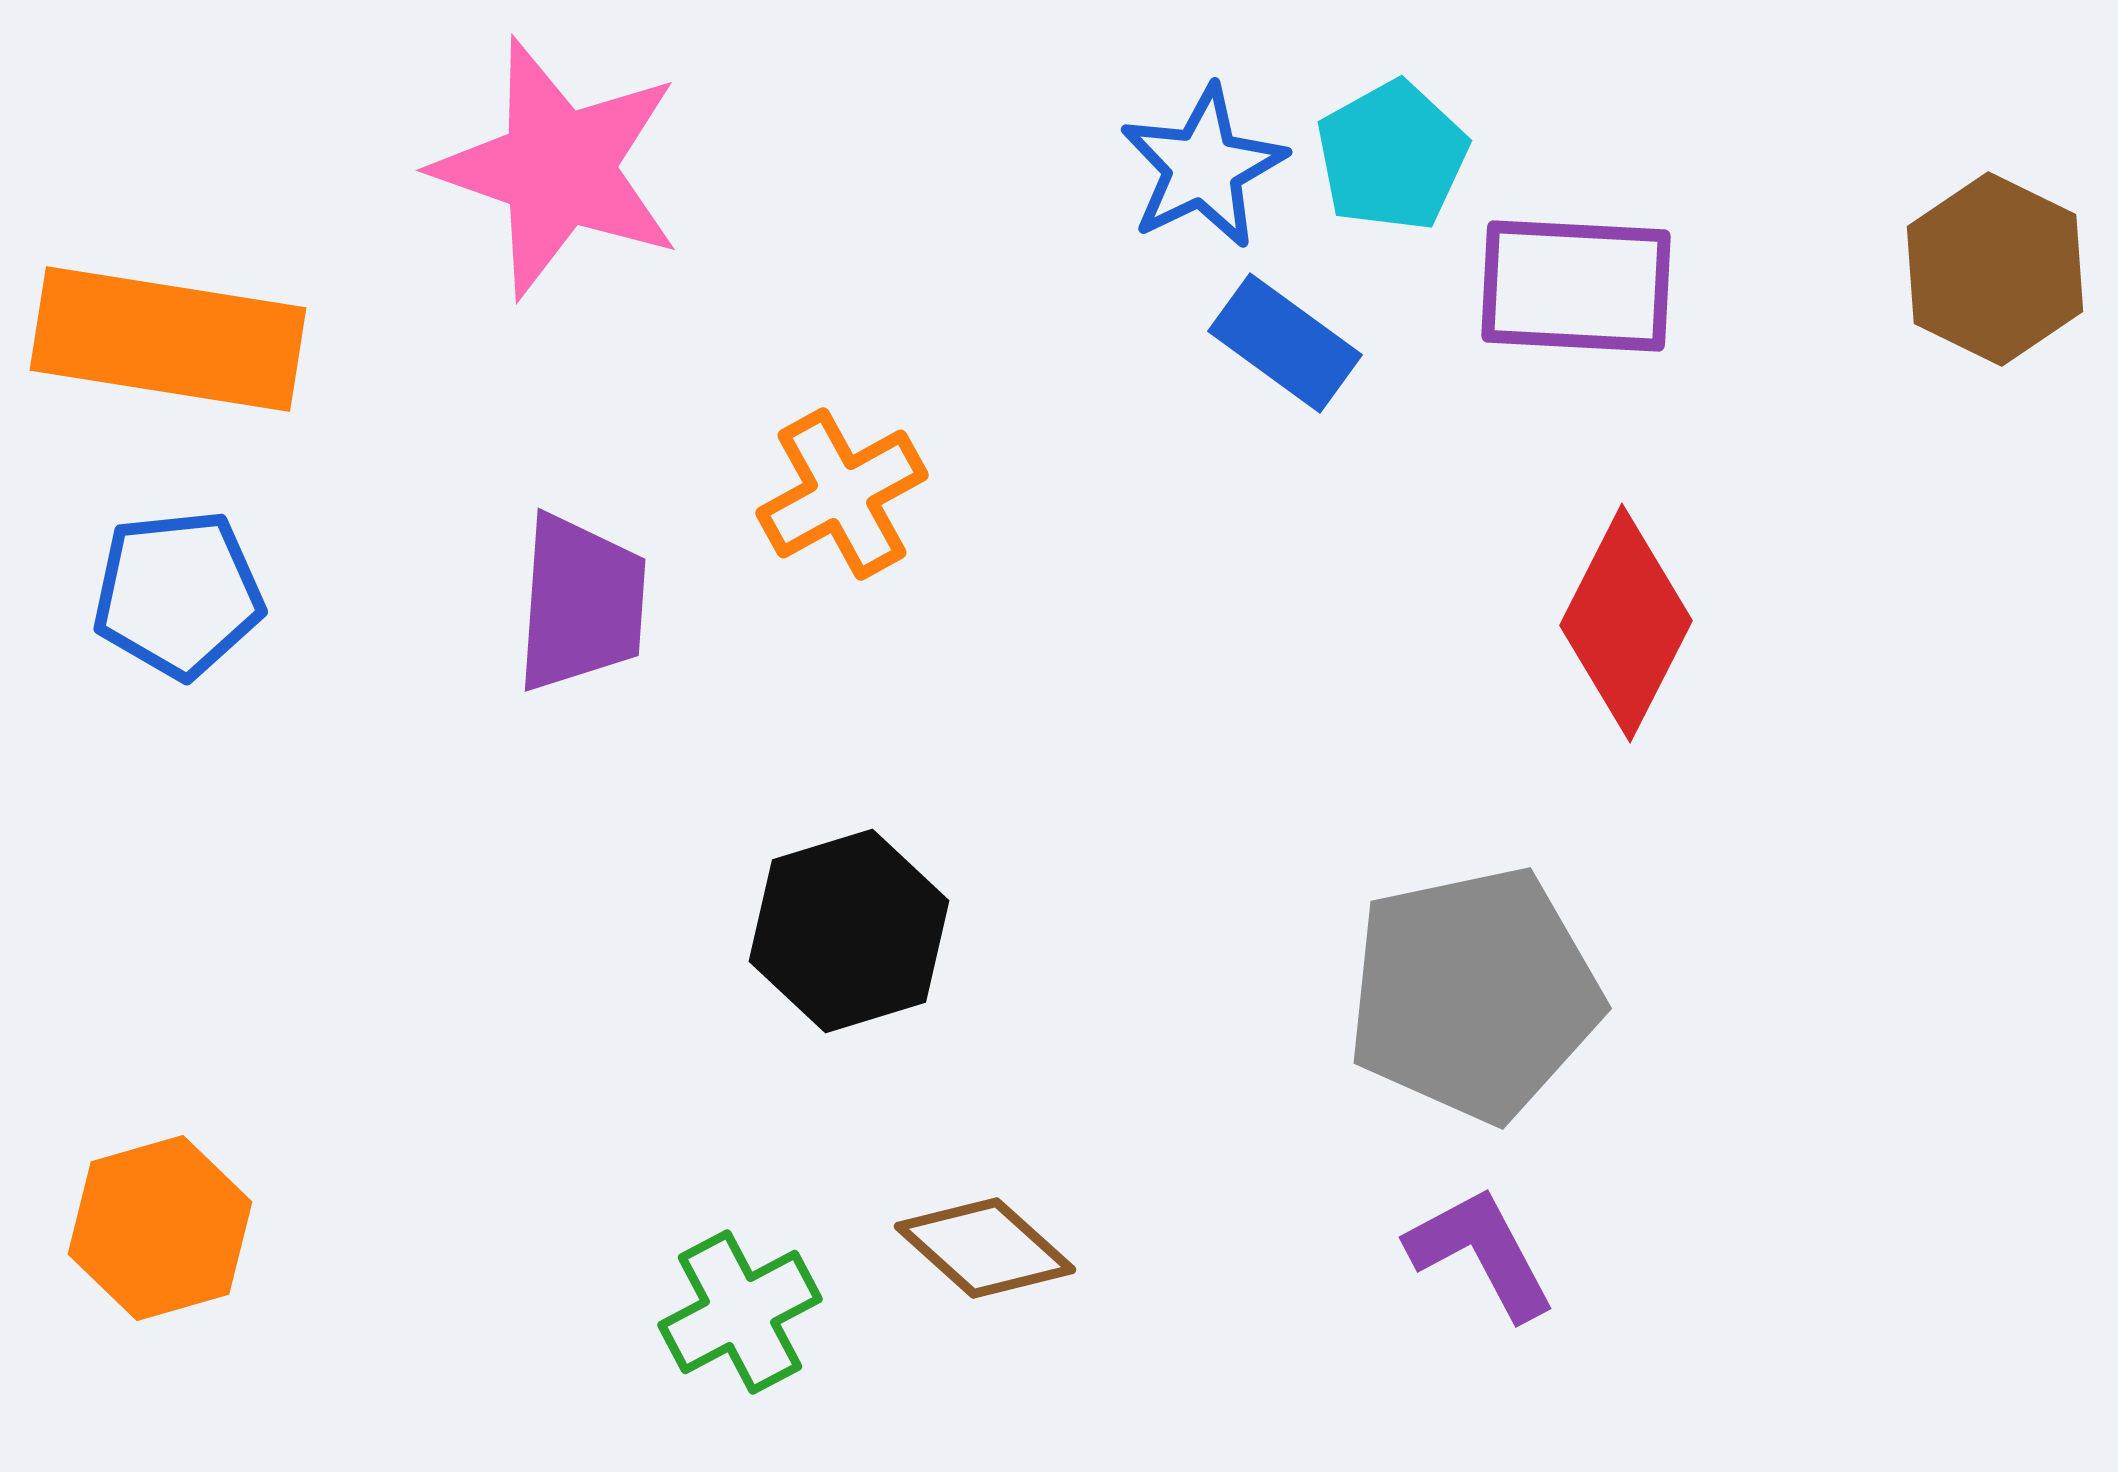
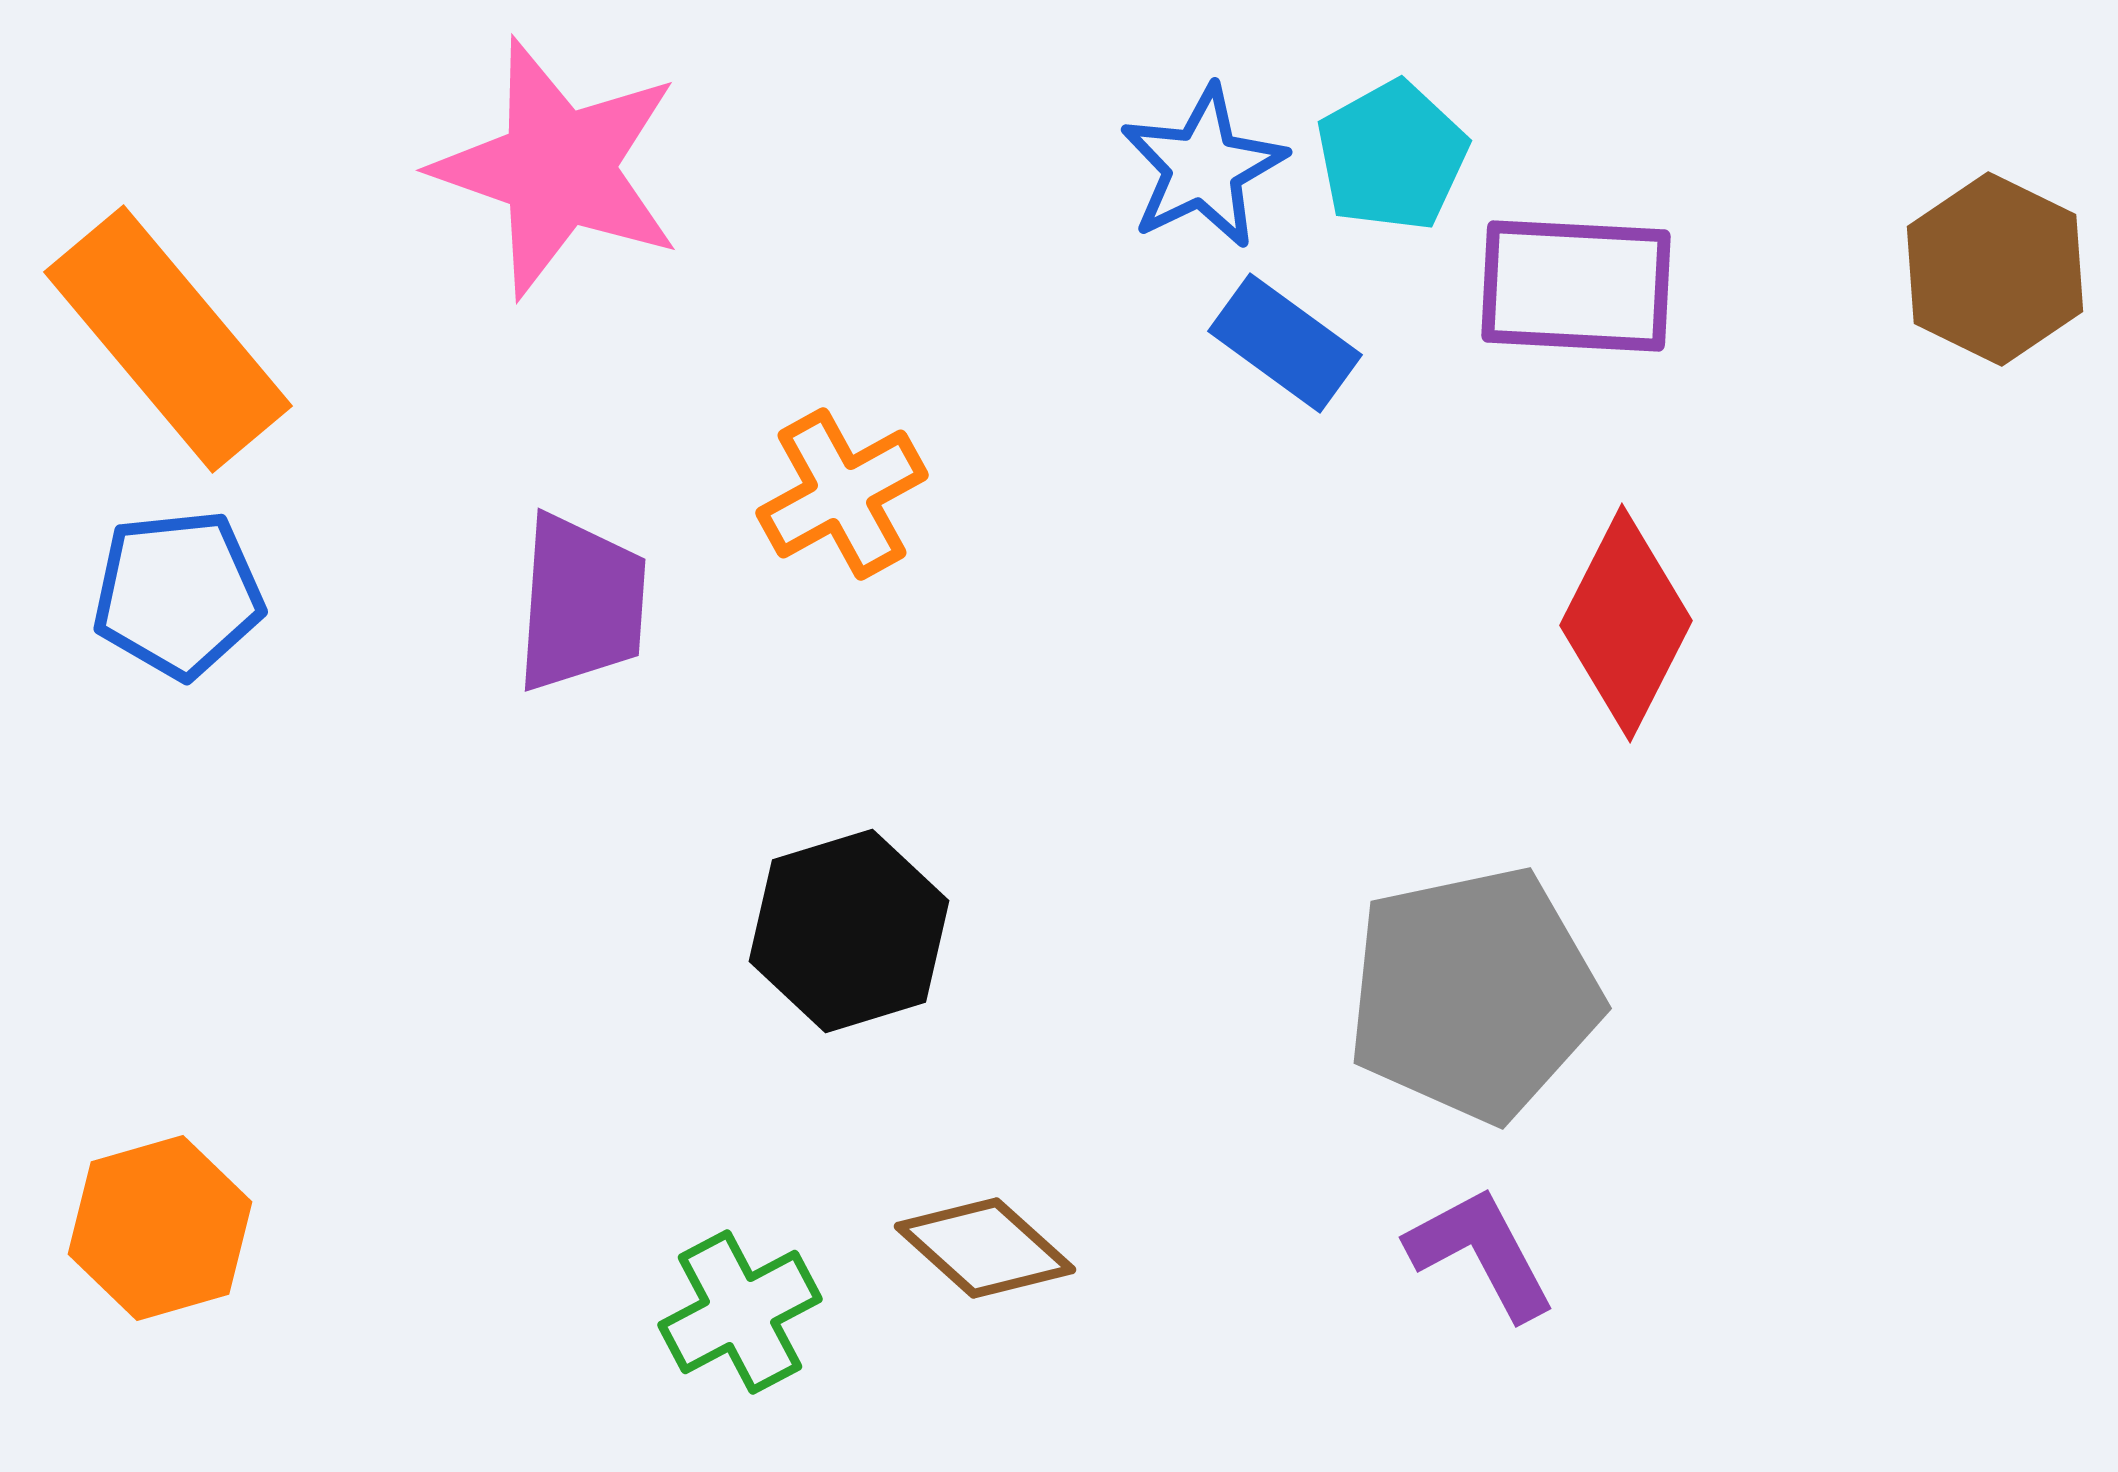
orange rectangle: rotated 41 degrees clockwise
